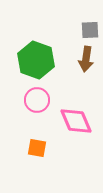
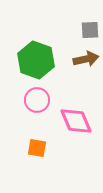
brown arrow: rotated 110 degrees counterclockwise
